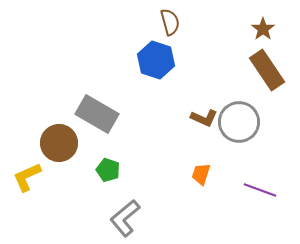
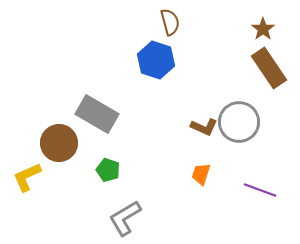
brown rectangle: moved 2 px right, 2 px up
brown L-shape: moved 9 px down
gray L-shape: rotated 9 degrees clockwise
